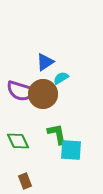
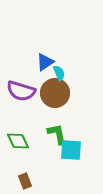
cyan semicircle: moved 2 px left, 5 px up; rotated 98 degrees clockwise
brown circle: moved 12 px right, 1 px up
